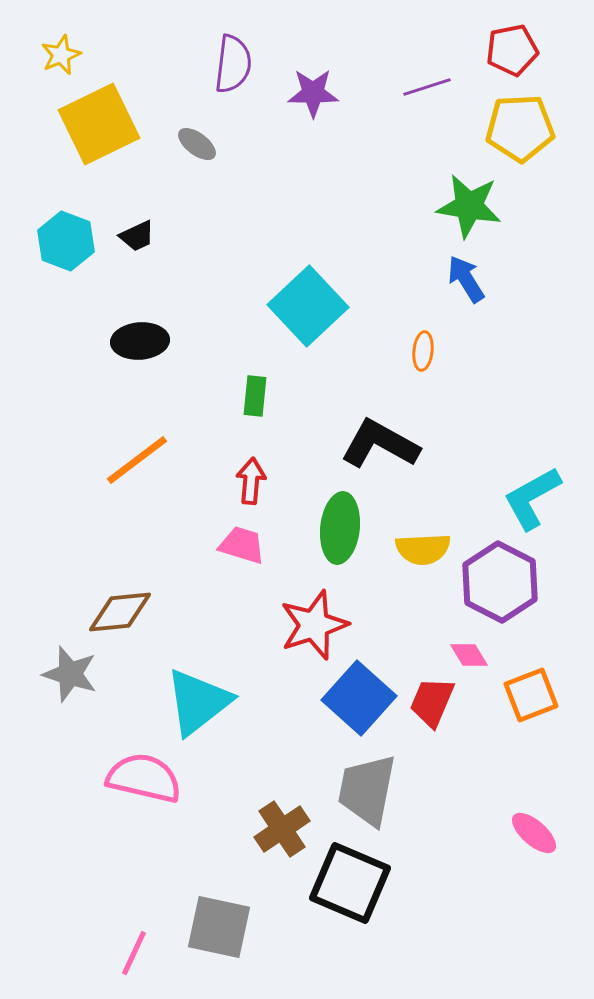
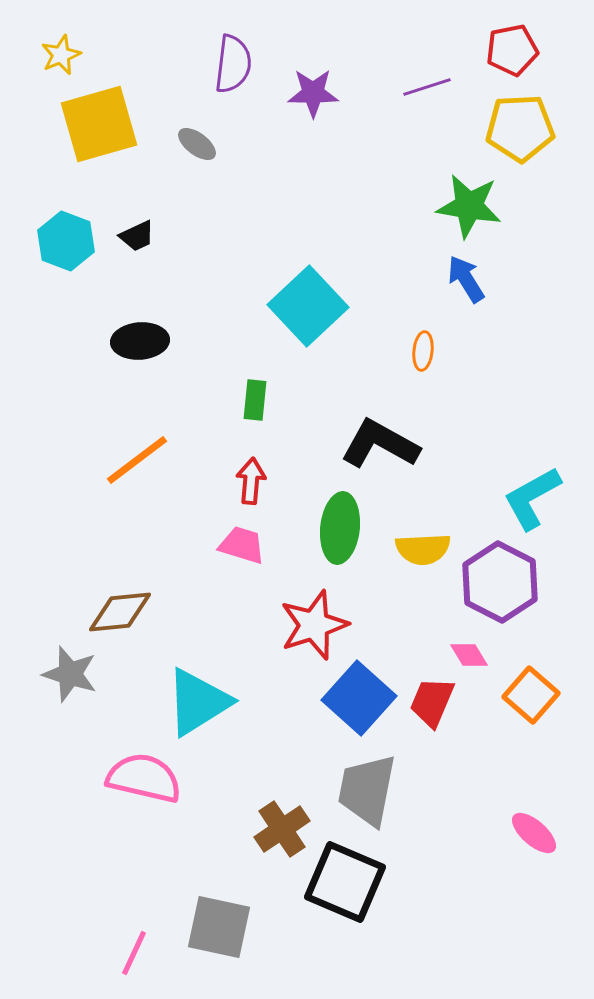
yellow square: rotated 10 degrees clockwise
green rectangle: moved 4 px down
orange square: rotated 28 degrees counterclockwise
cyan triangle: rotated 6 degrees clockwise
black square: moved 5 px left, 1 px up
